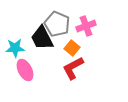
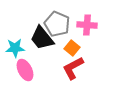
pink cross: moved 1 px right, 1 px up; rotated 24 degrees clockwise
black trapezoid: rotated 12 degrees counterclockwise
